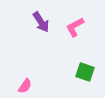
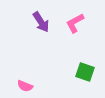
pink L-shape: moved 4 px up
pink semicircle: rotated 77 degrees clockwise
